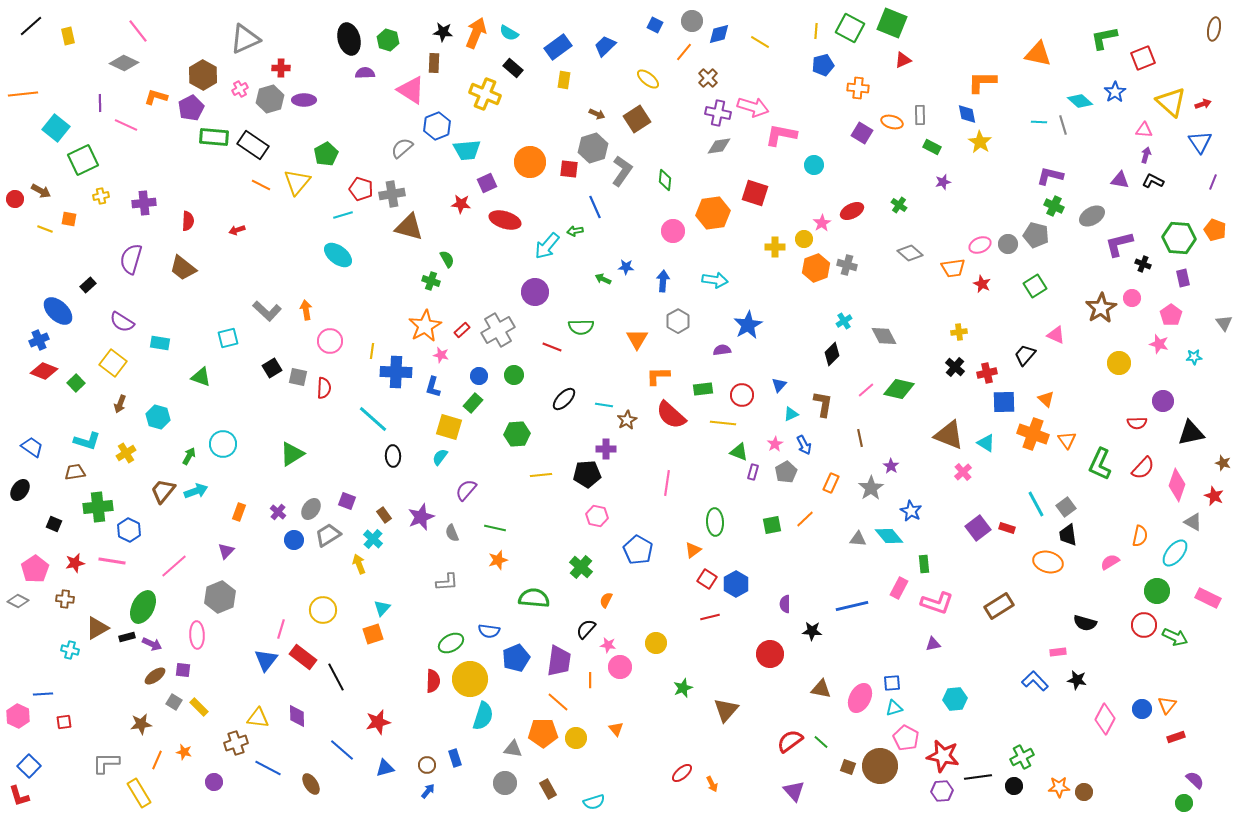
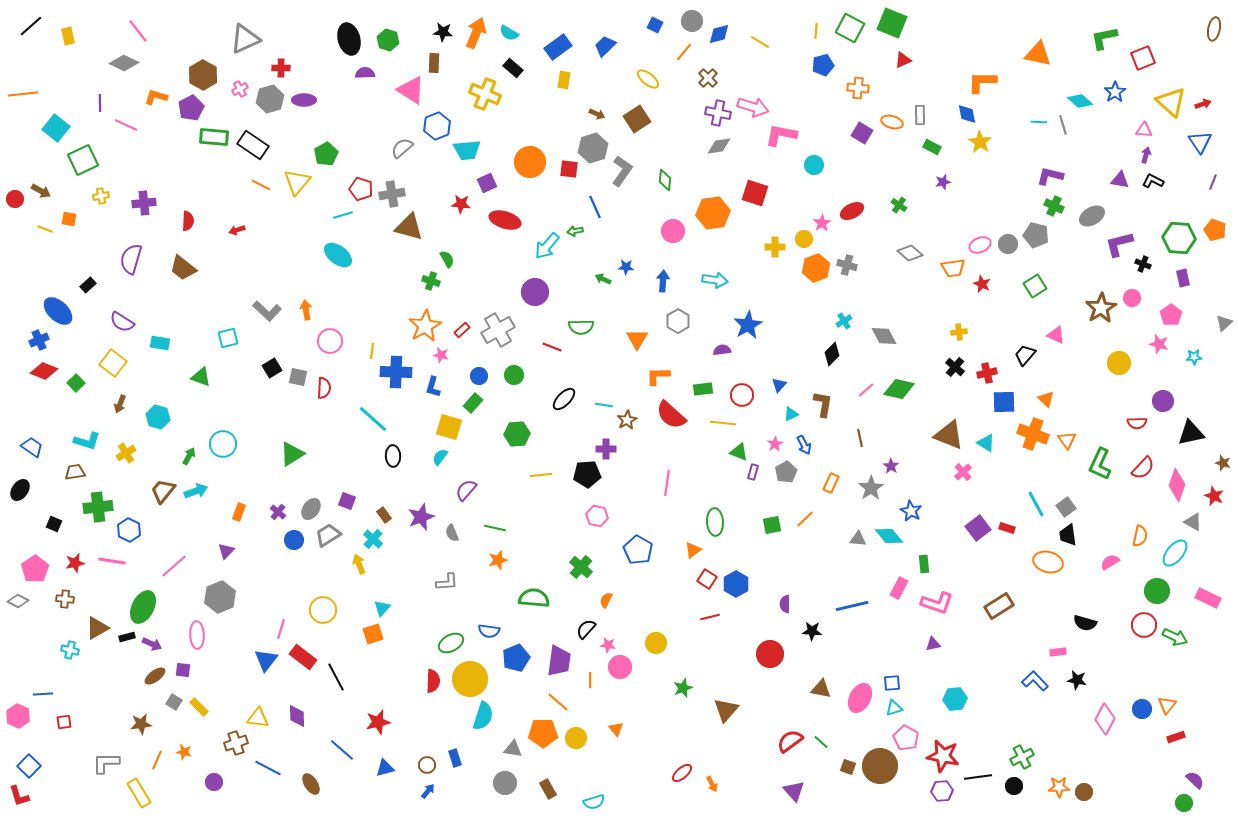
gray triangle at (1224, 323): rotated 24 degrees clockwise
